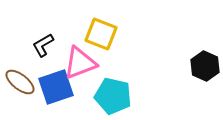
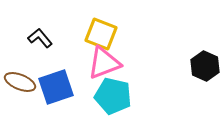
black L-shape: moved 3 px left, 7 px up; rotated 80 degrees clockwise
pink triangle: moved 24 px right
brown ellipse: rotated 16 degrees counterclockwise
